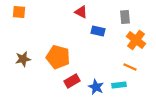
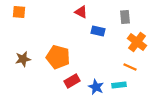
orange cross: moved 1 px right, 2 px down
